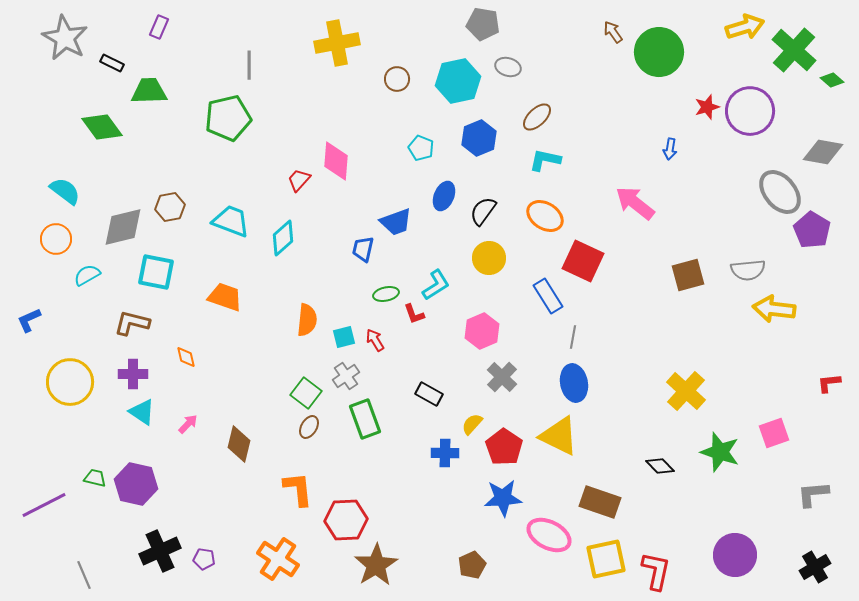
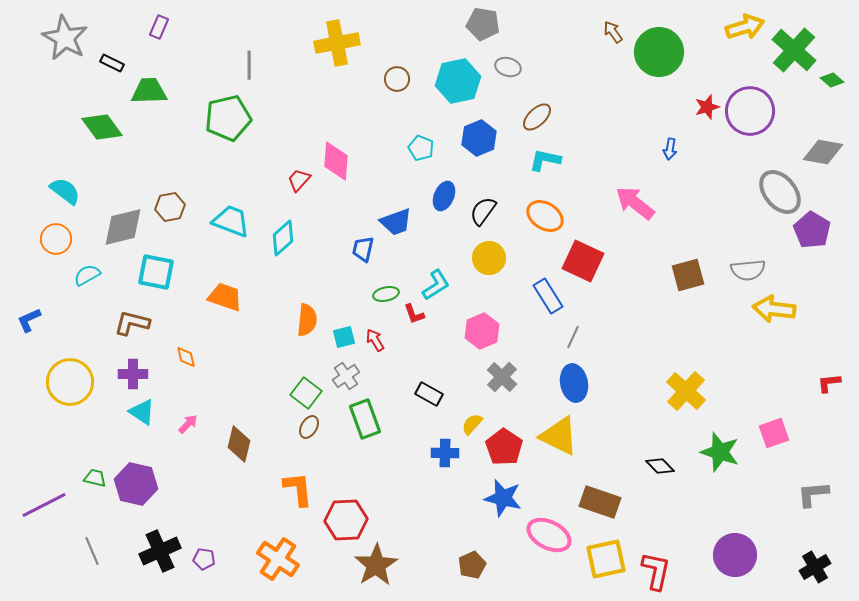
gray line at (573, 337): rotated 15 degrees clockwise
blue star at (503, 498): rotated 18 degrees clockwise
gray line at (84, 575): moved 8 px right, 24 px up
